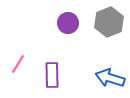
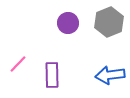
pink line: rotated 12 degrees clockwise
blue arrow: moved 3 px up; rotated 24 degrees counterclockwise
